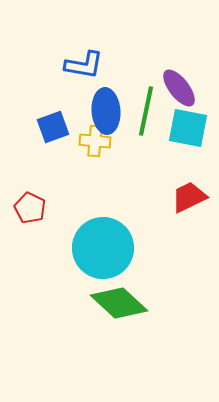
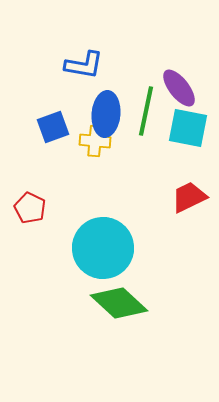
blue ellipse: moved 3 px down; rotated 9 degrees clockwise
